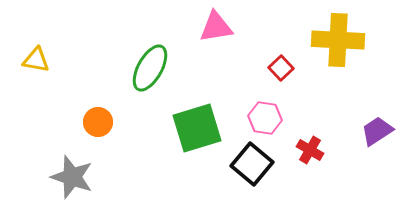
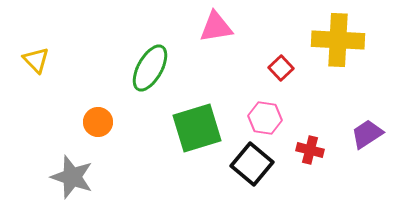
yellow triangle: rotated 36 degrees clockwise
purple trapezoid: moved 10 px left, 3 px down
red cross: rotated 16 degrees counterclockwise
